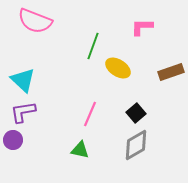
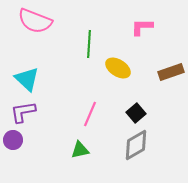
green line: moved 4 px left, 2 px up; rotated 16 degrees counterclockwise
cyan triangle: moved 4 px right, 1 px up
green triangle: rotated 24 degrees counterclockwise
